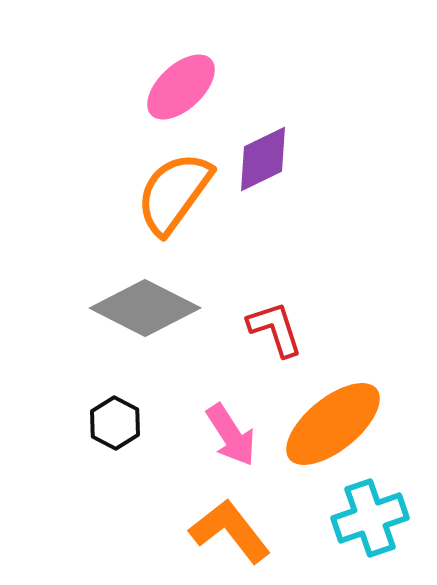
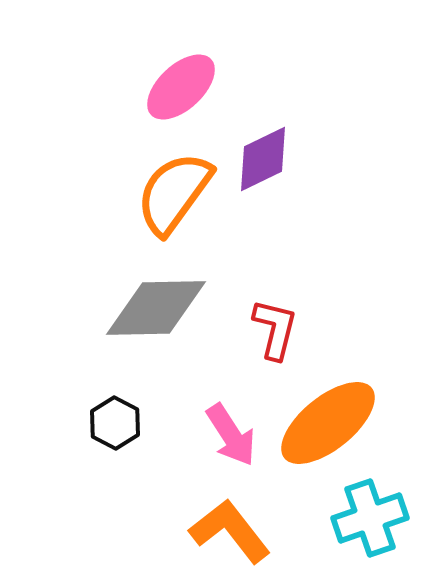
gray diamond: moved 11 px right; rotated 28 degrees counterclockwise
red L-shape: rotated 32 degrees clockwise
orange ellipse: moved 5 px left, 1 px up
